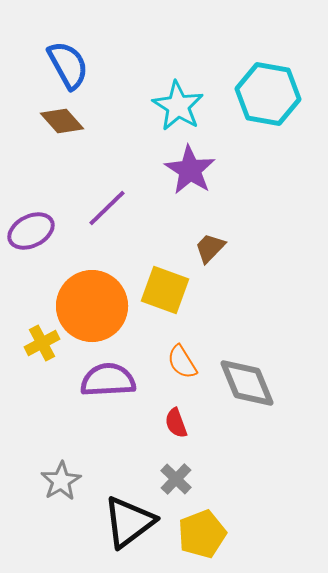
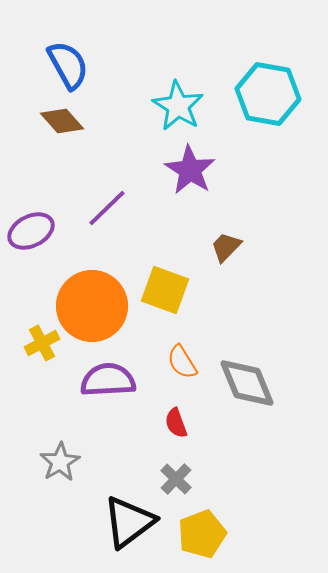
brown trapezoid: moved 16 px right, 1 px up
gray star: moved 1 px left, 19 px up
